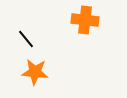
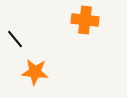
black line: moved 11 px left
